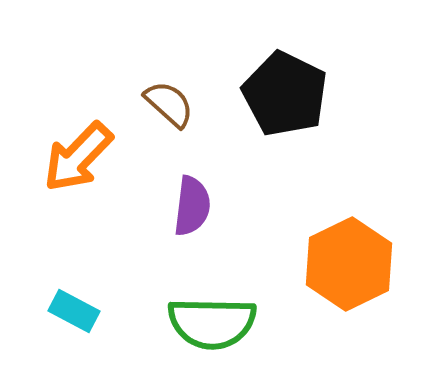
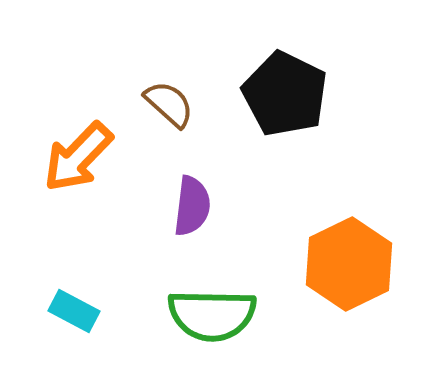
green semicircle: moved 8 px up
